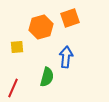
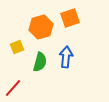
yellow square: rotated 16 degrees counterclockwise
green semicircle: moved 7 px left, 15 px up
red line: rotated 18 degrees clockwise
